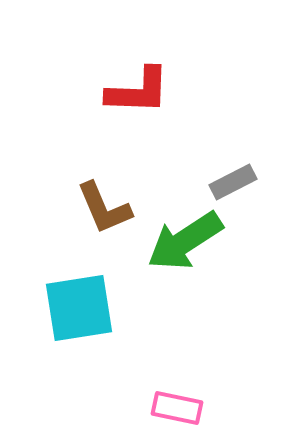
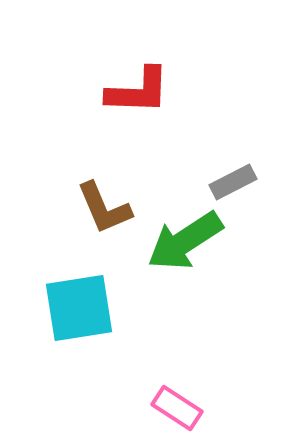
pink rectangle: rotated 21 degrees clockwise
